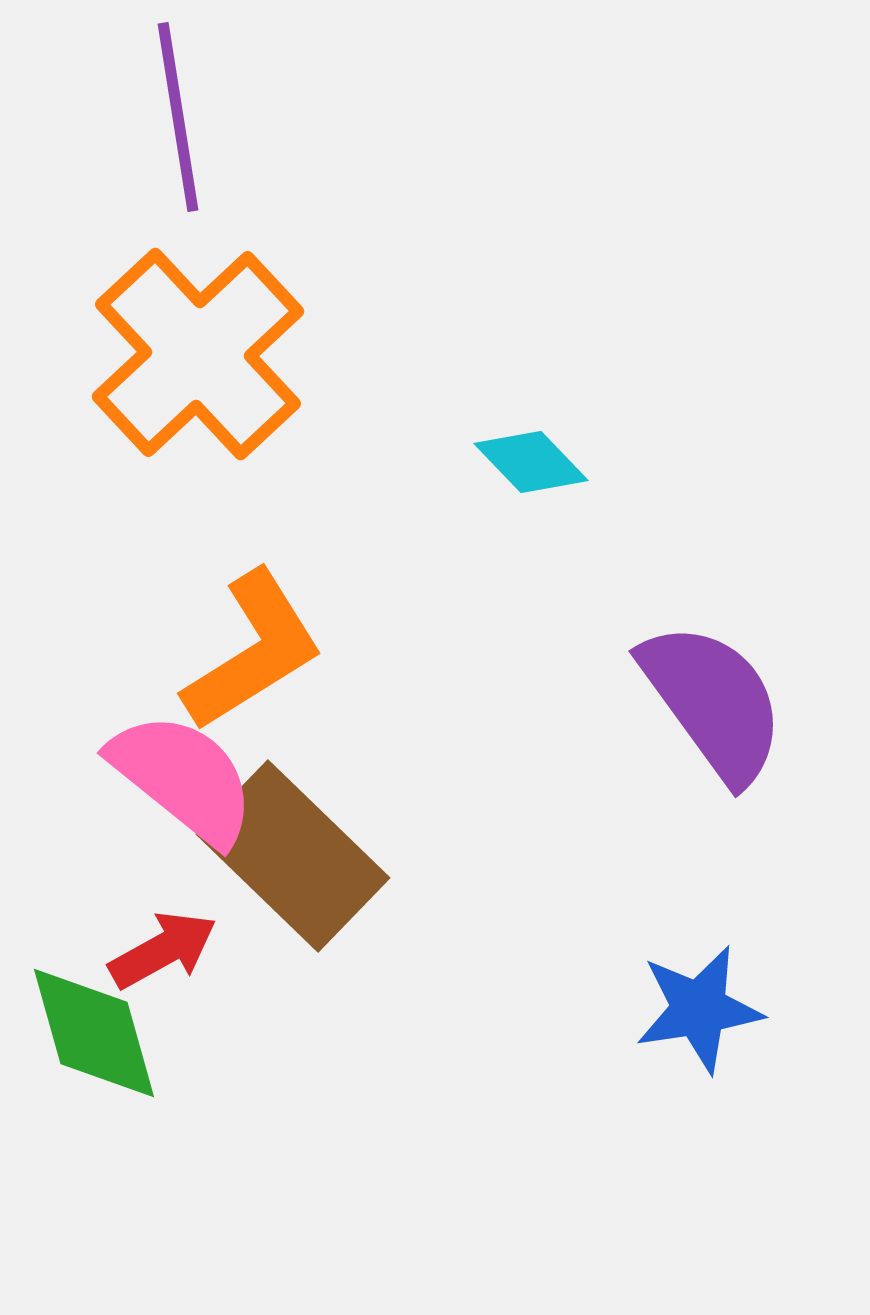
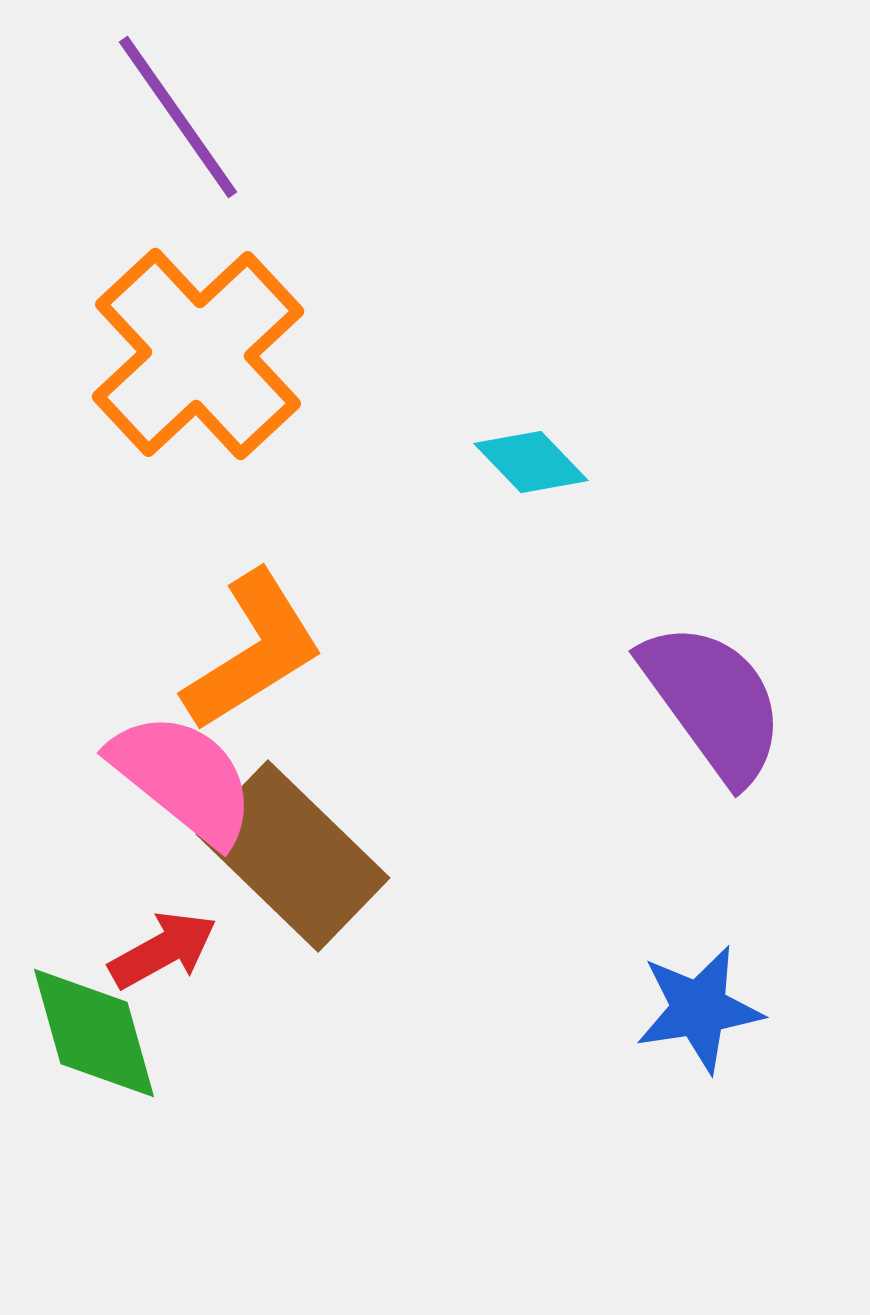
purple line: rotated 26 degrees counterclockwise
